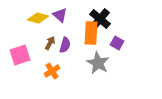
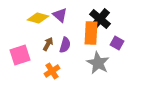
brown arrow: moved 2 px left, 1 px down
